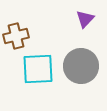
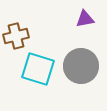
purple triangle: rotated 36 degrees clockwise
cyan square: rotated 20 degrees clockwise
